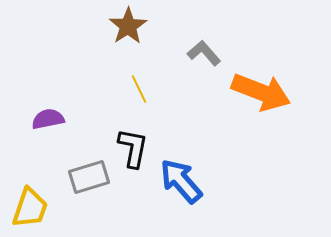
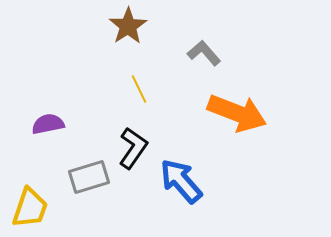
orange arrow: moved 24 px left, 21 px down
purple semicircle: moved 5 px down
black L-shape: rotated 24 degrees clockwise
